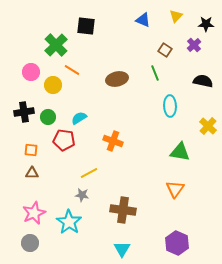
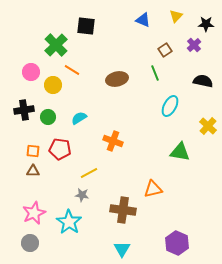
brown square: rotated 24 degrees clockwise
cyan ellipse: rotated 30 degrees clockwise
black cross: moved 2 px up
red pentagon: moved 4 px left, 9 px down
orange square: moved 2 px right, 1 px down
brown triangle: moved 1 px right, 2 px up
orange triangle: moved 22 px left; rotated 42 degrees clockwise
